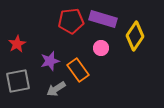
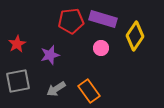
purple star: moved 6 px up
orange rectangle: moved 11 px right, 21 px down
